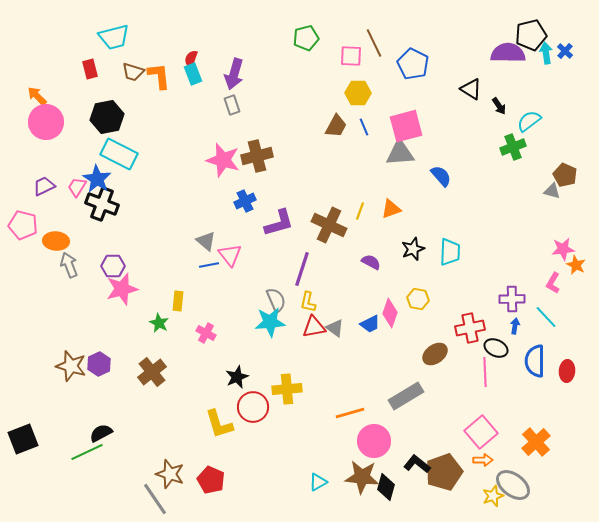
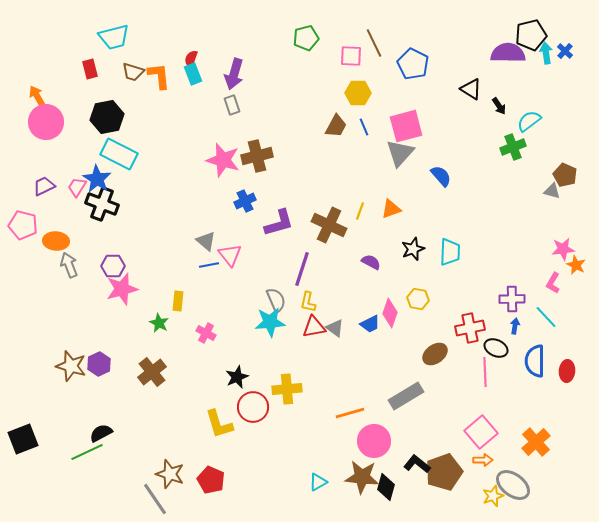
orange arrow at (37, 96): rotated 15 degrees clockwise
gray triangle at (400, 153): rotated 44 degrees counterclockwise
